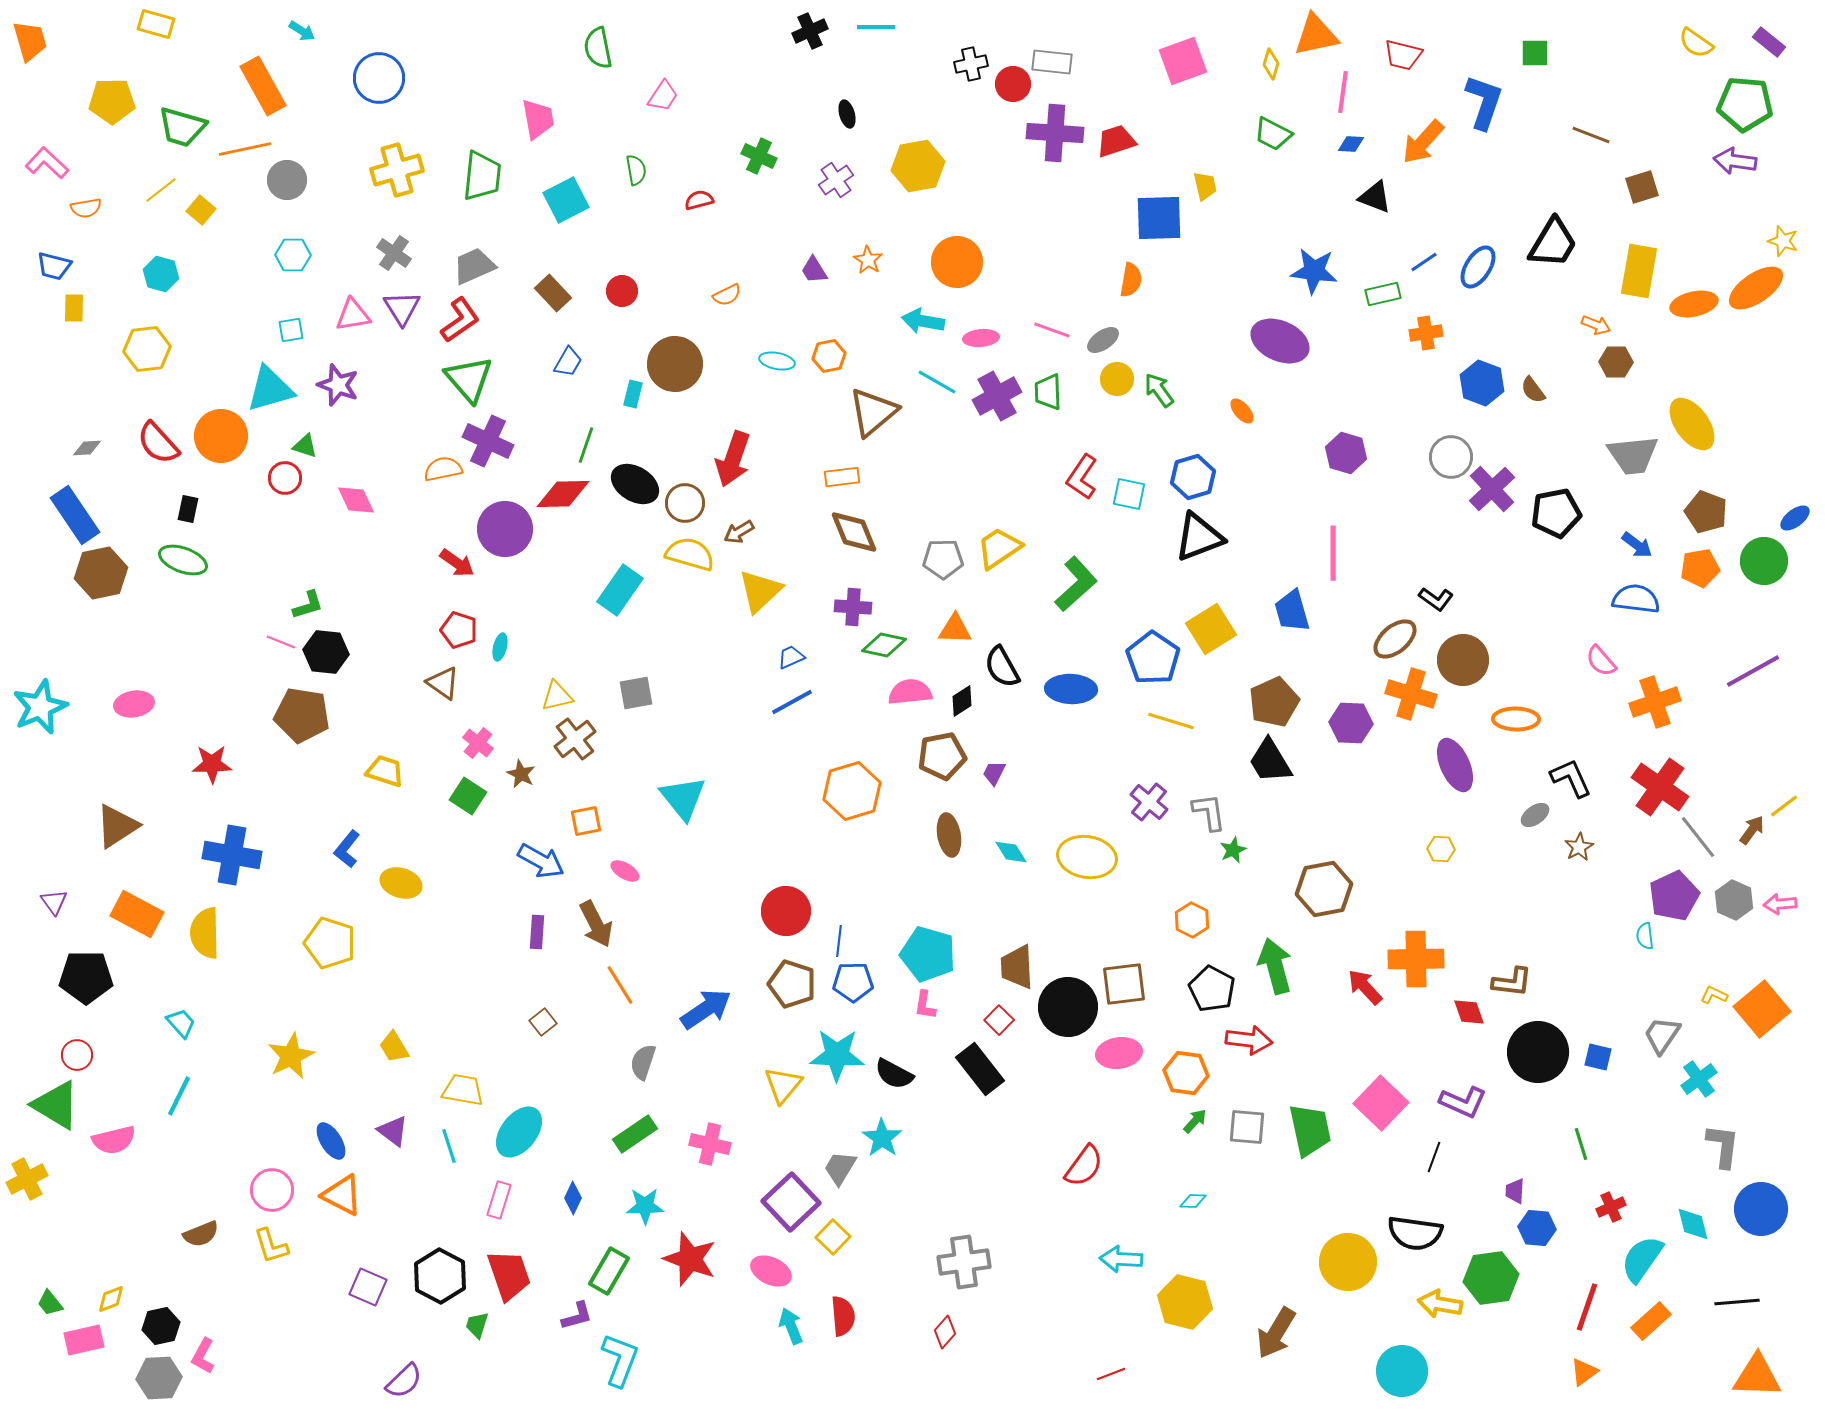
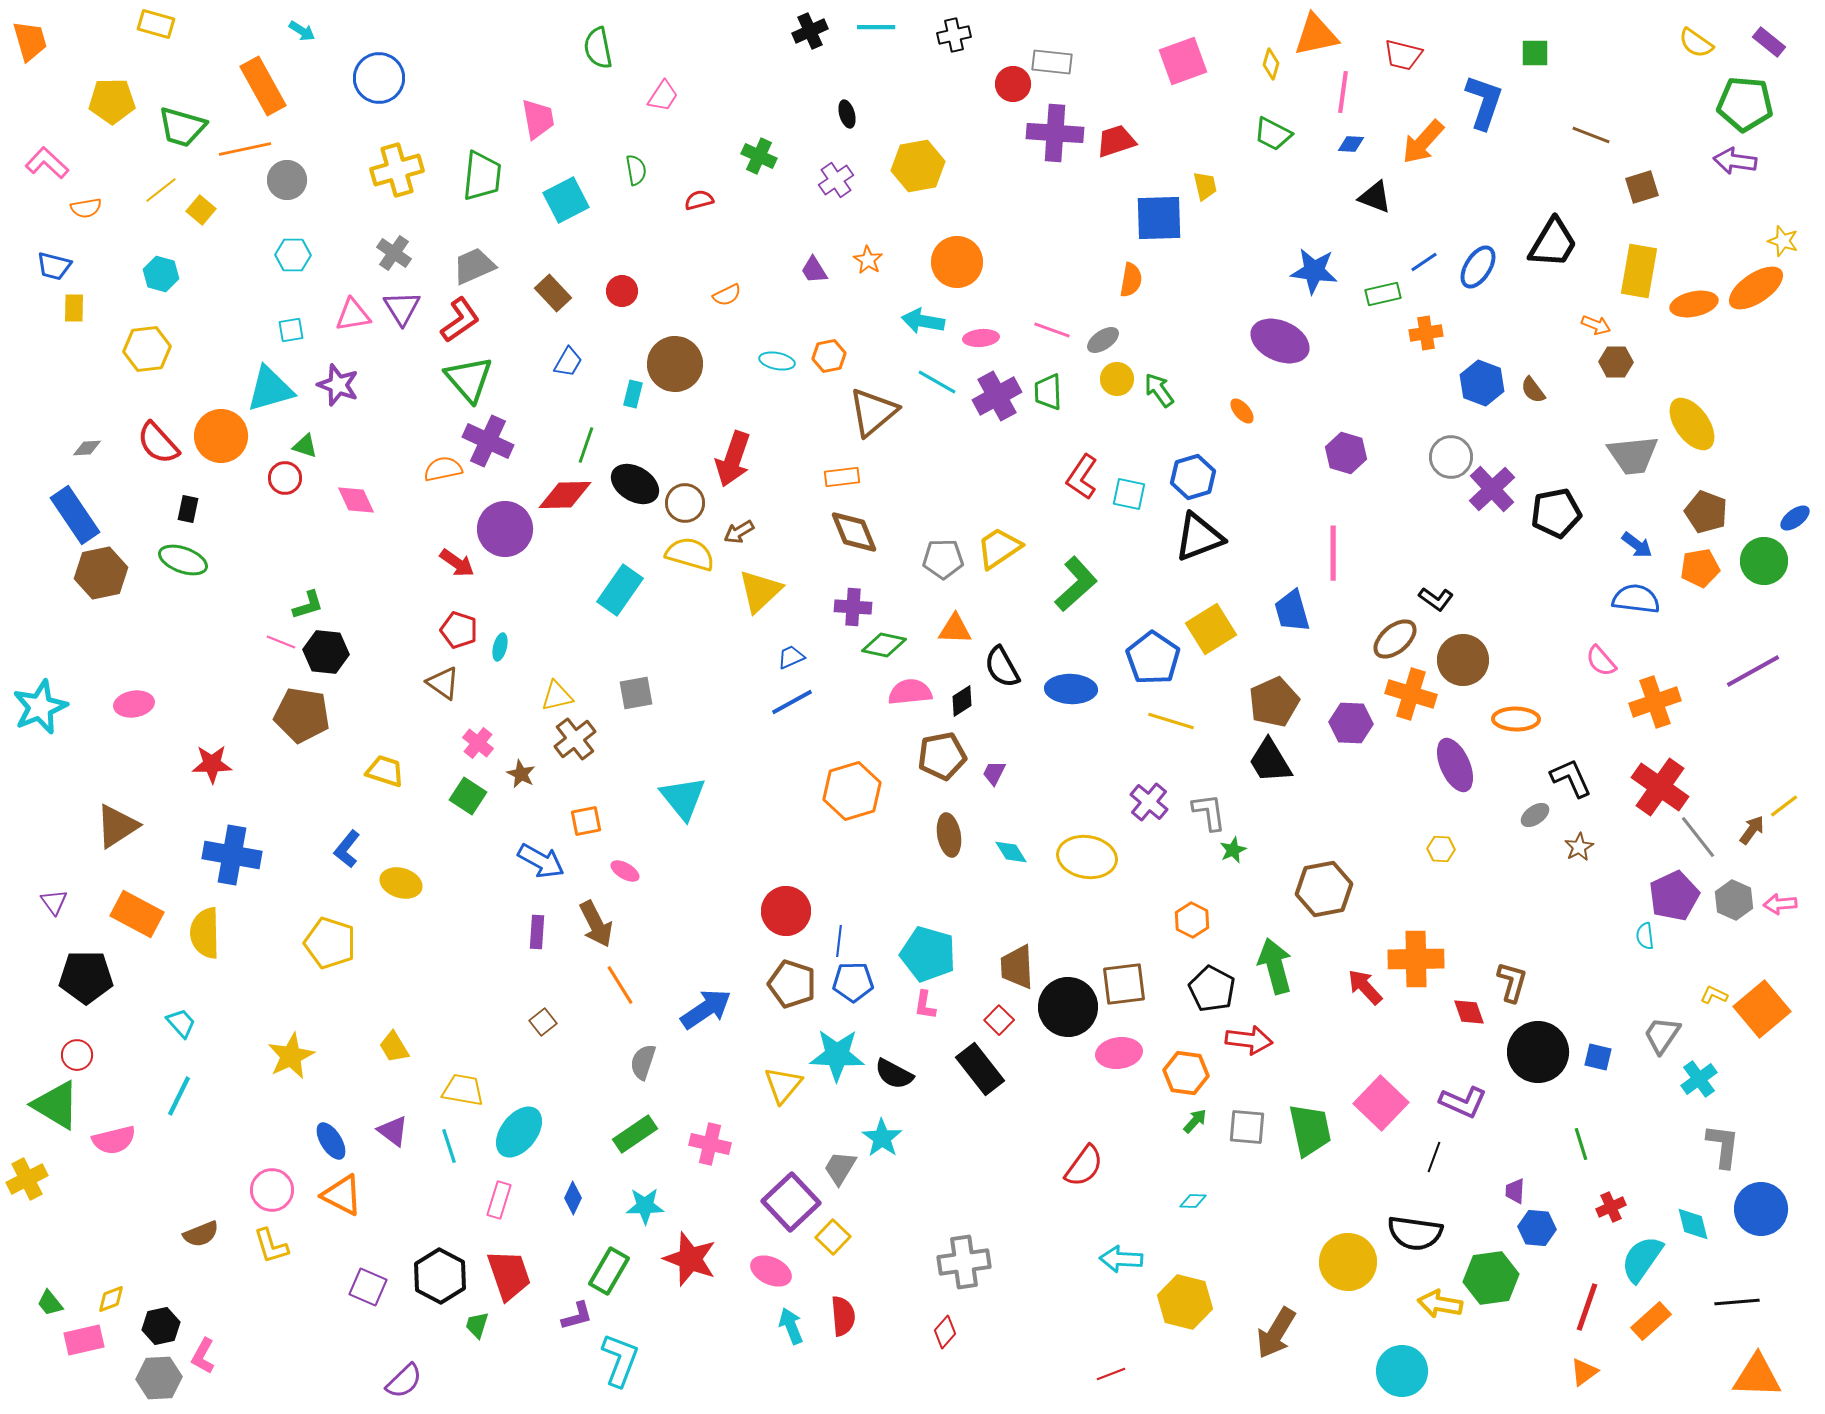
black cross at (971, 64): moved 17 px left, 29 px up
red diamond at (563, 494): moved 2 px right, 1 px down
brown L-shape at (1512, 982): rotated 81 degrees counterclockwise
